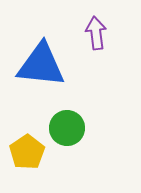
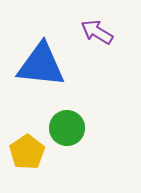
purple arrow: moved 1 px right, 1 px up; rotated 52 degrees counterclockwise
